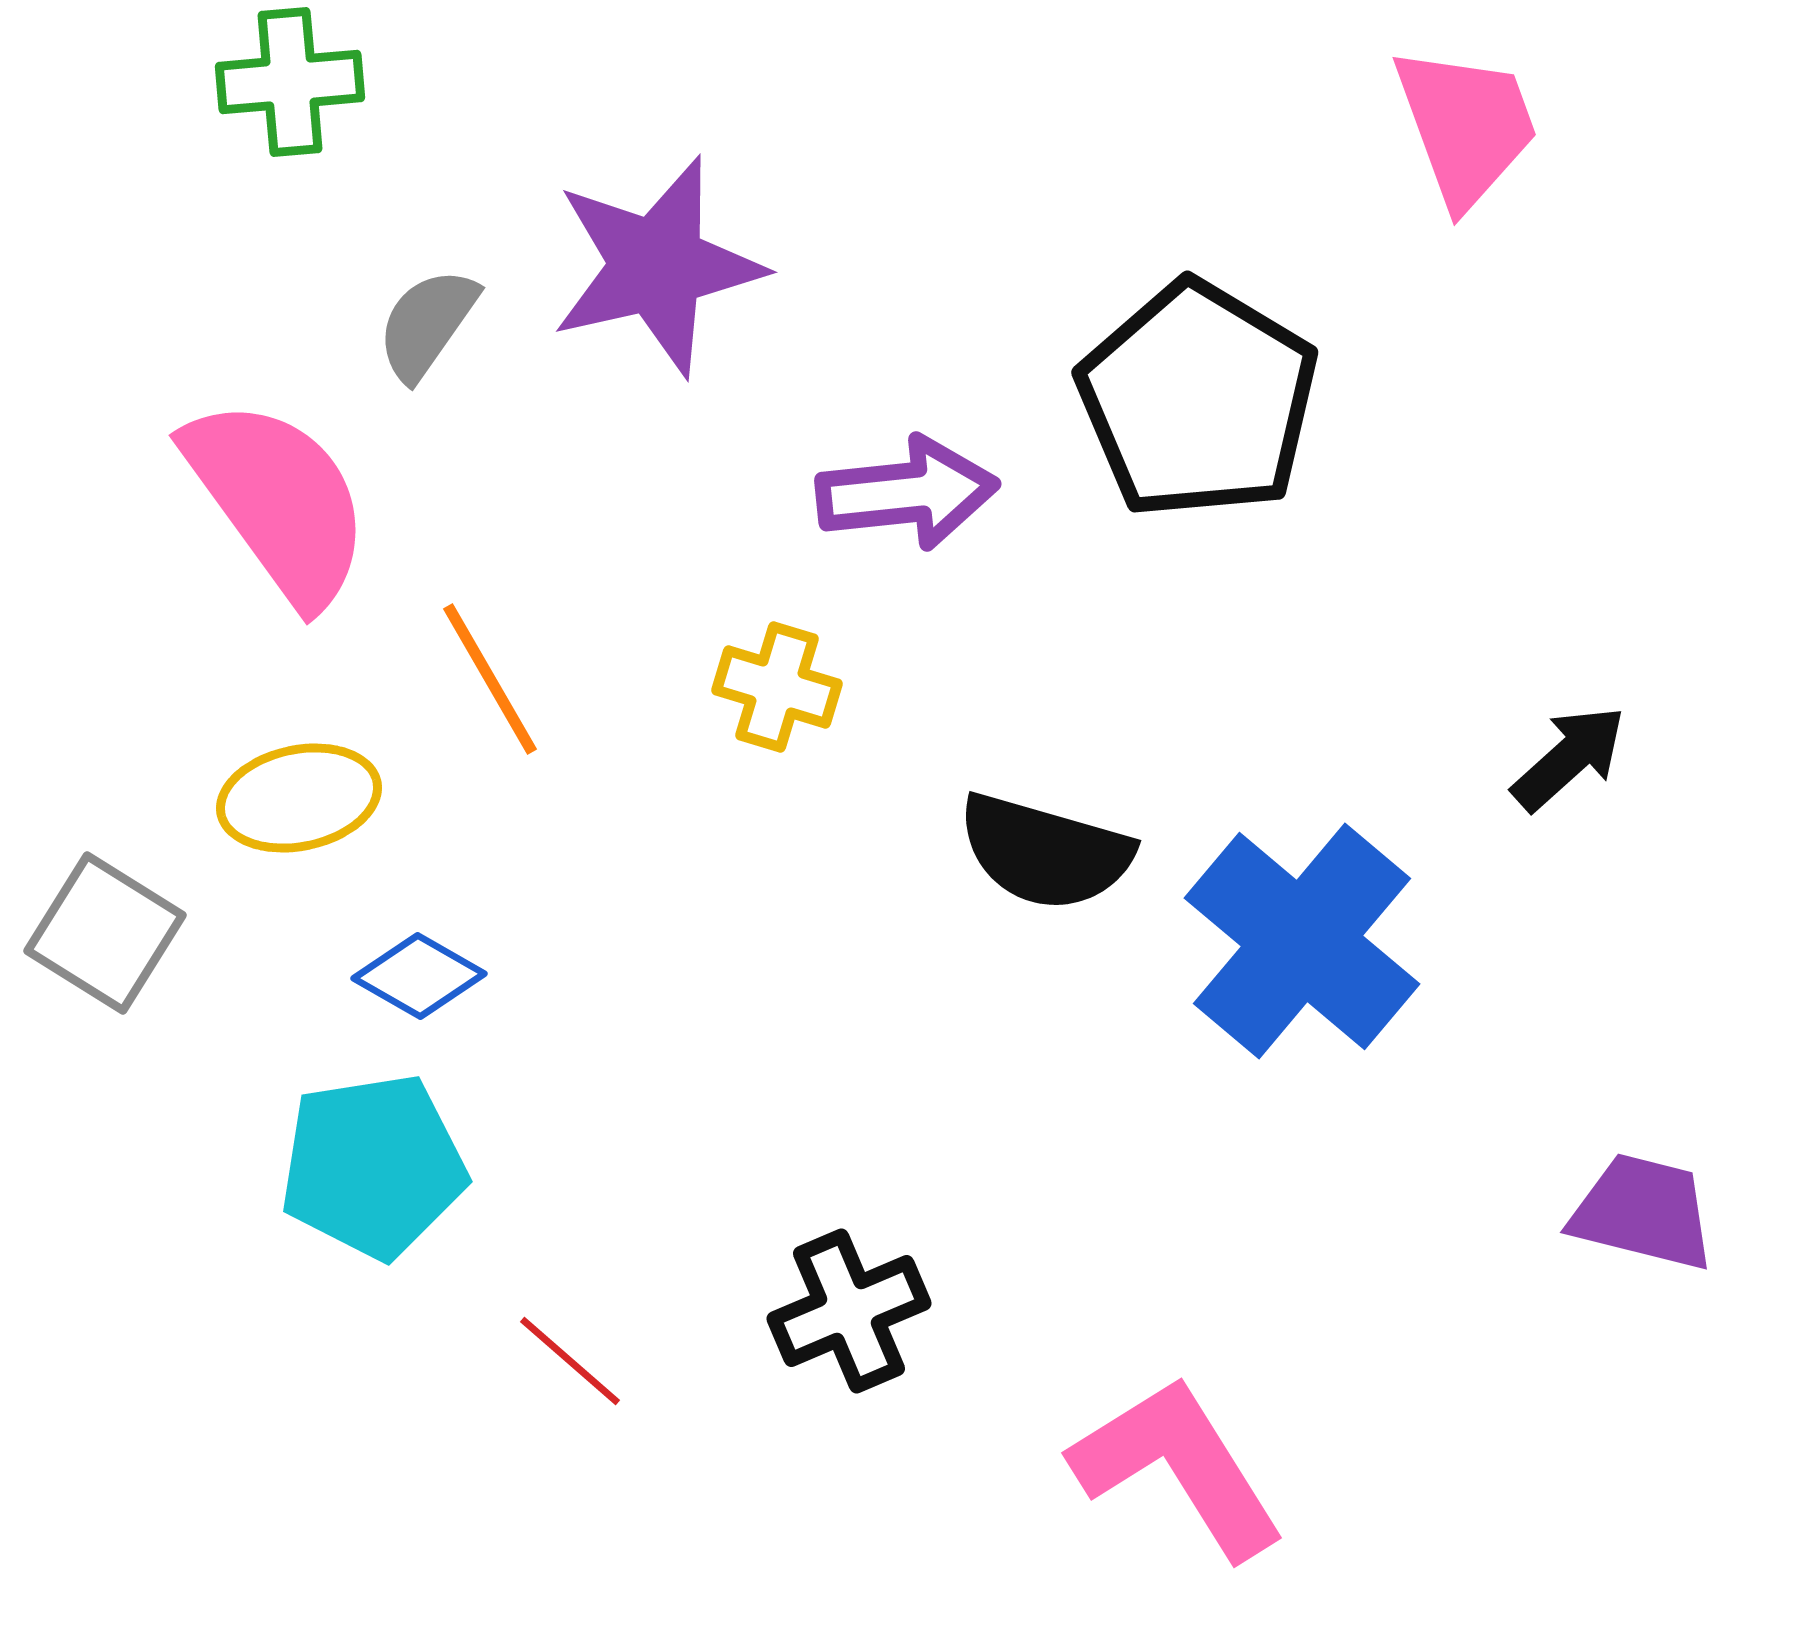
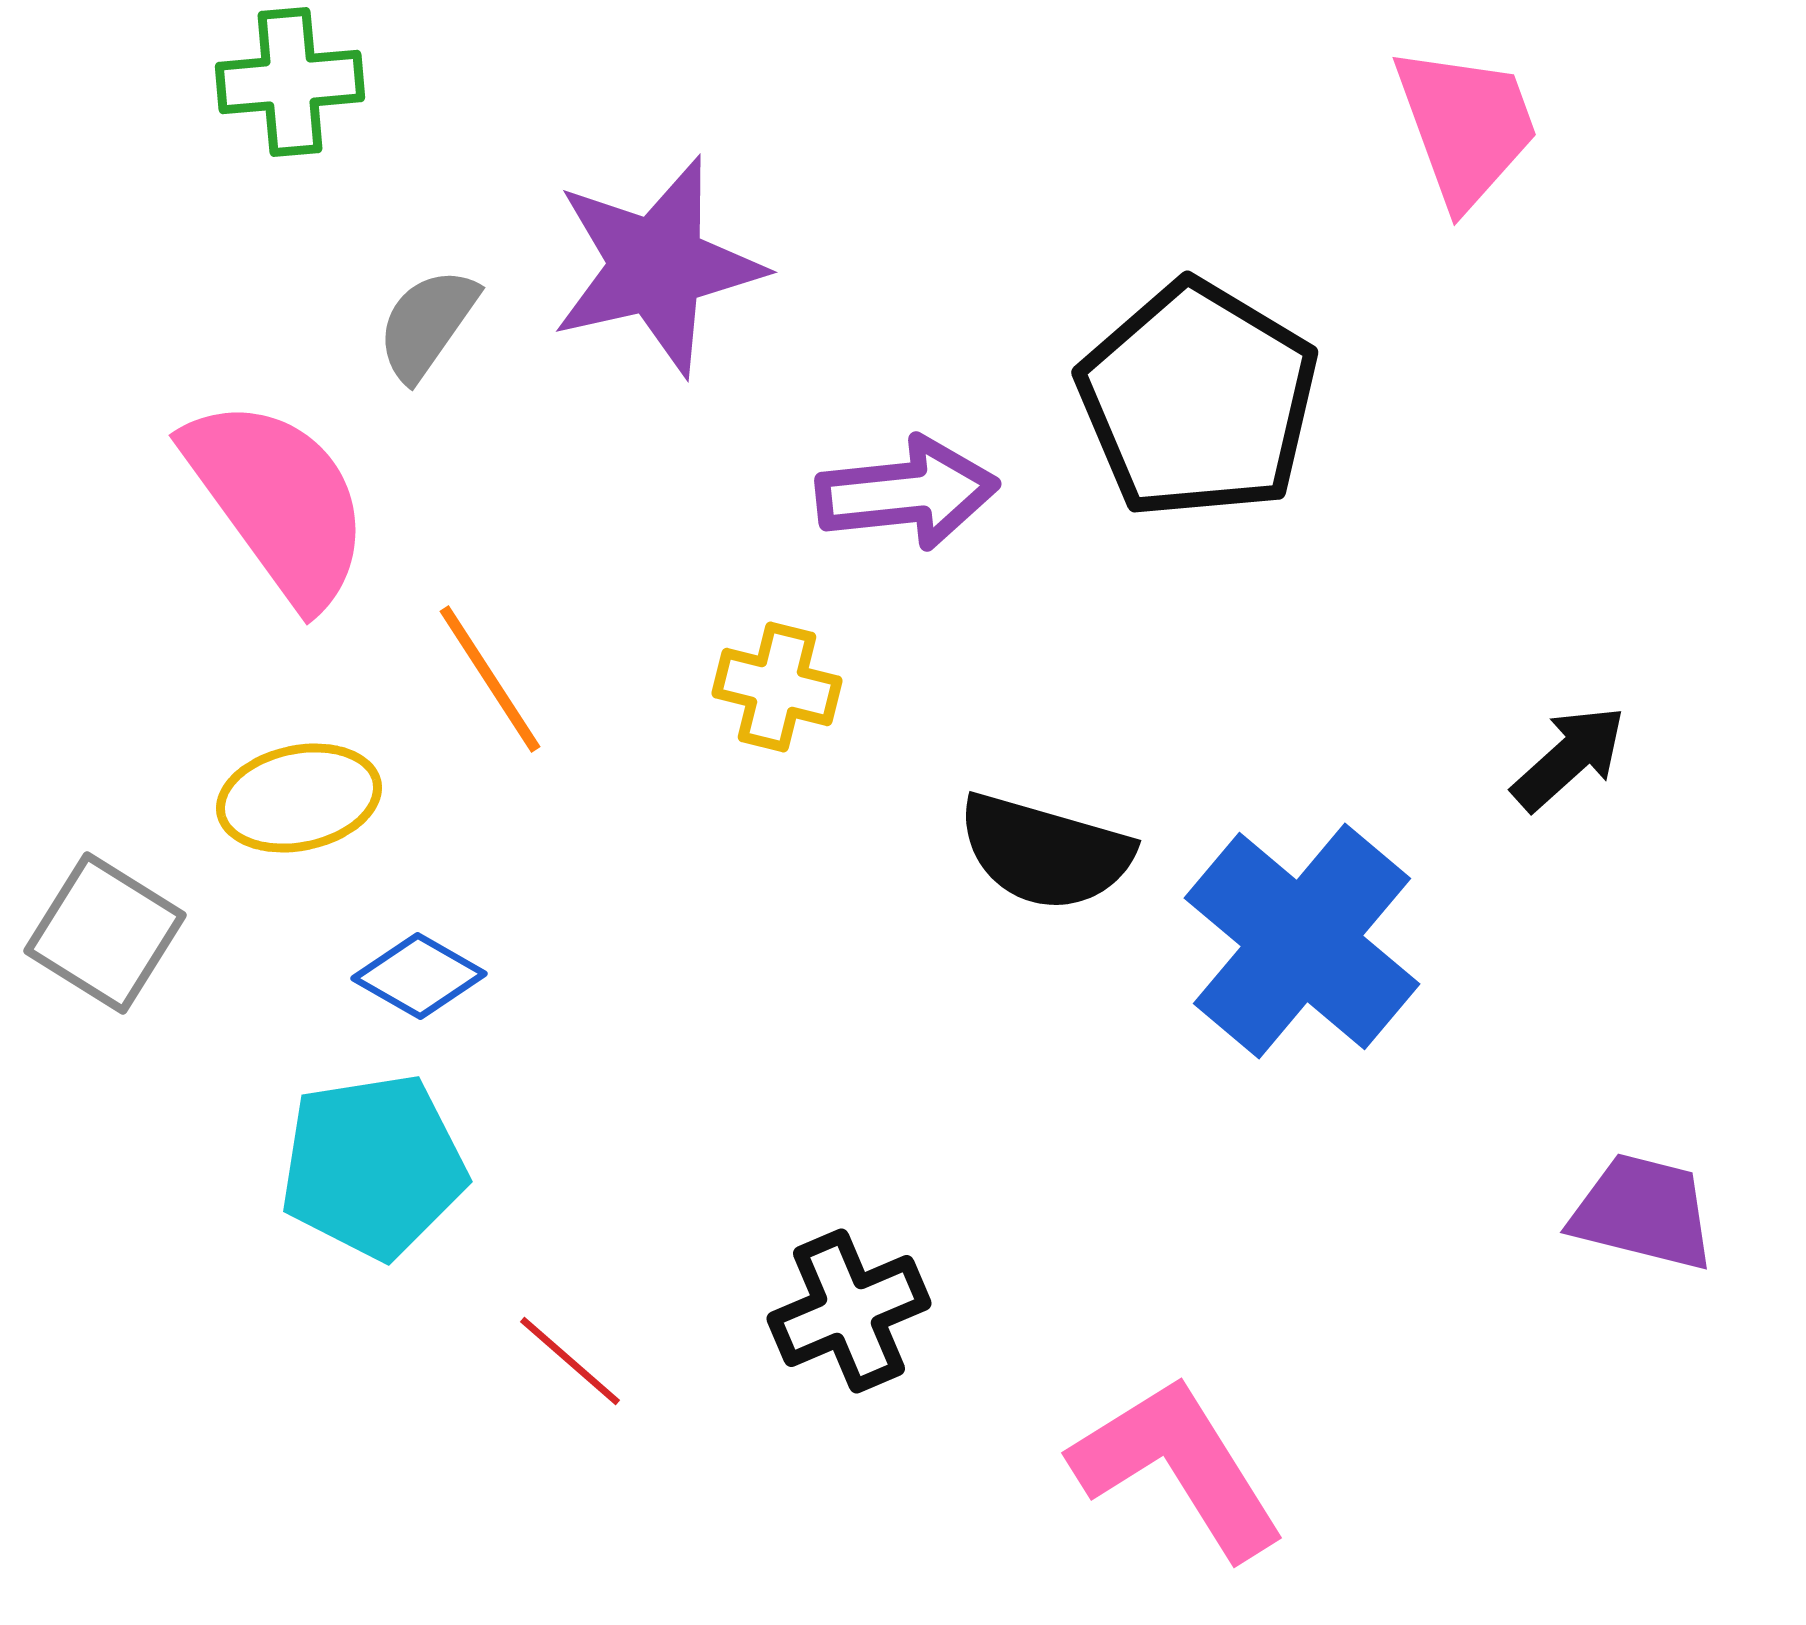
orange line: rotated 3 degrees counterclockwise
yellow cross: rotated 3 degrees counterclockwise
